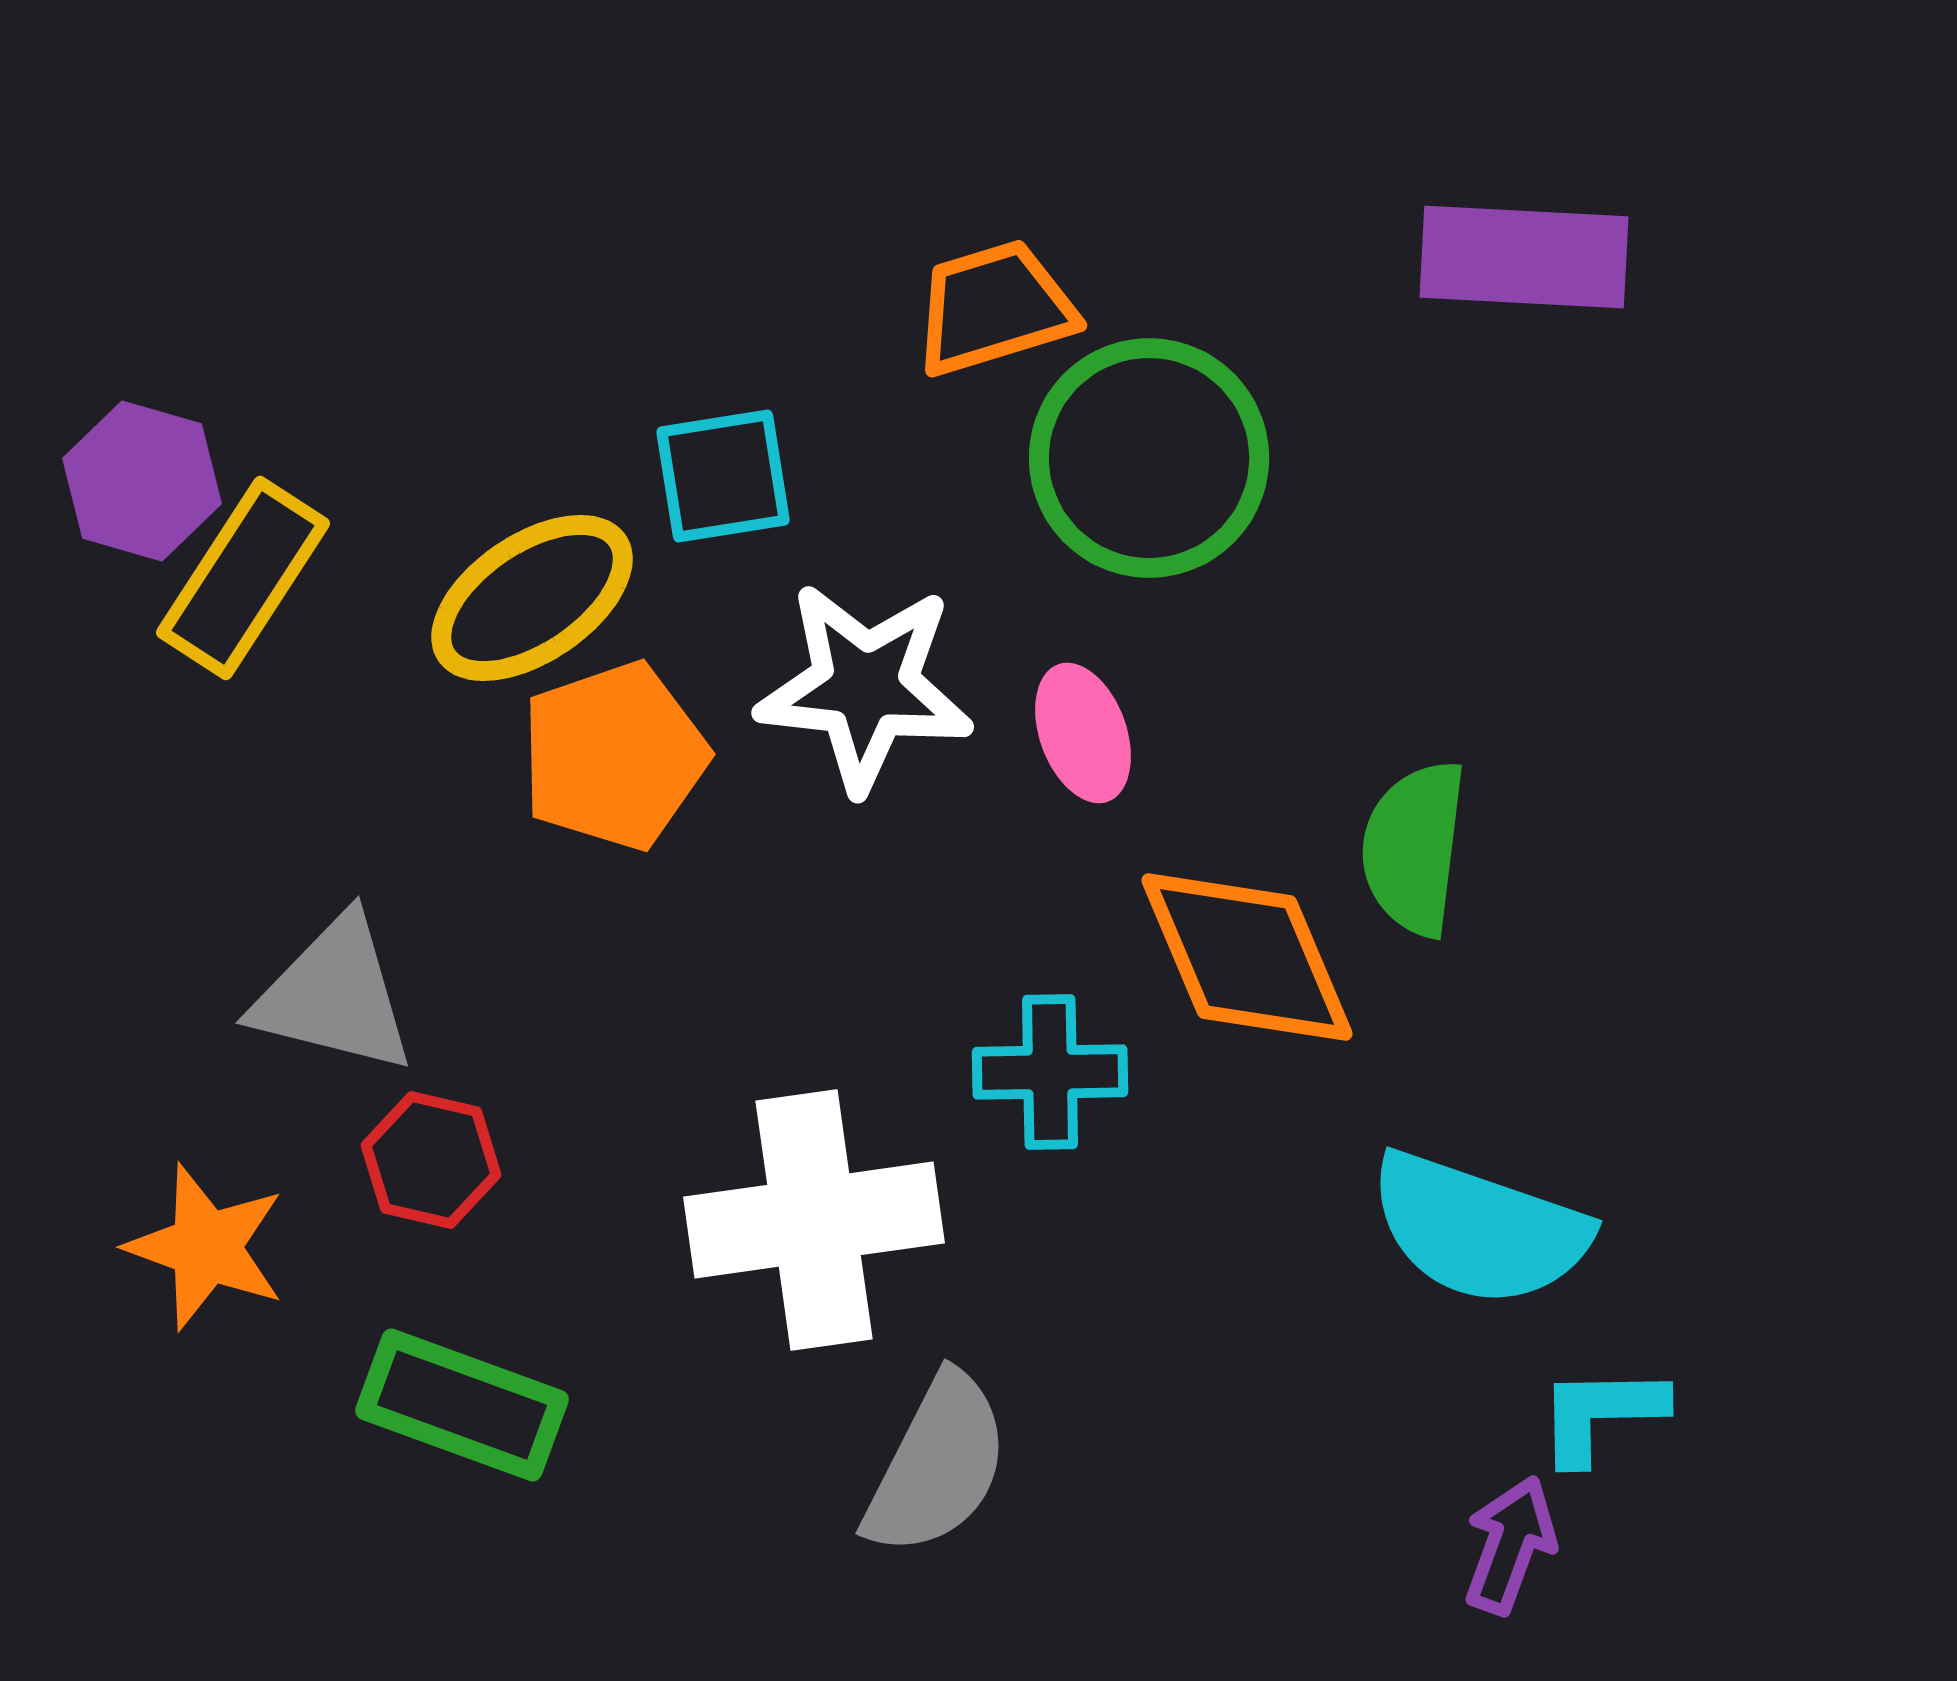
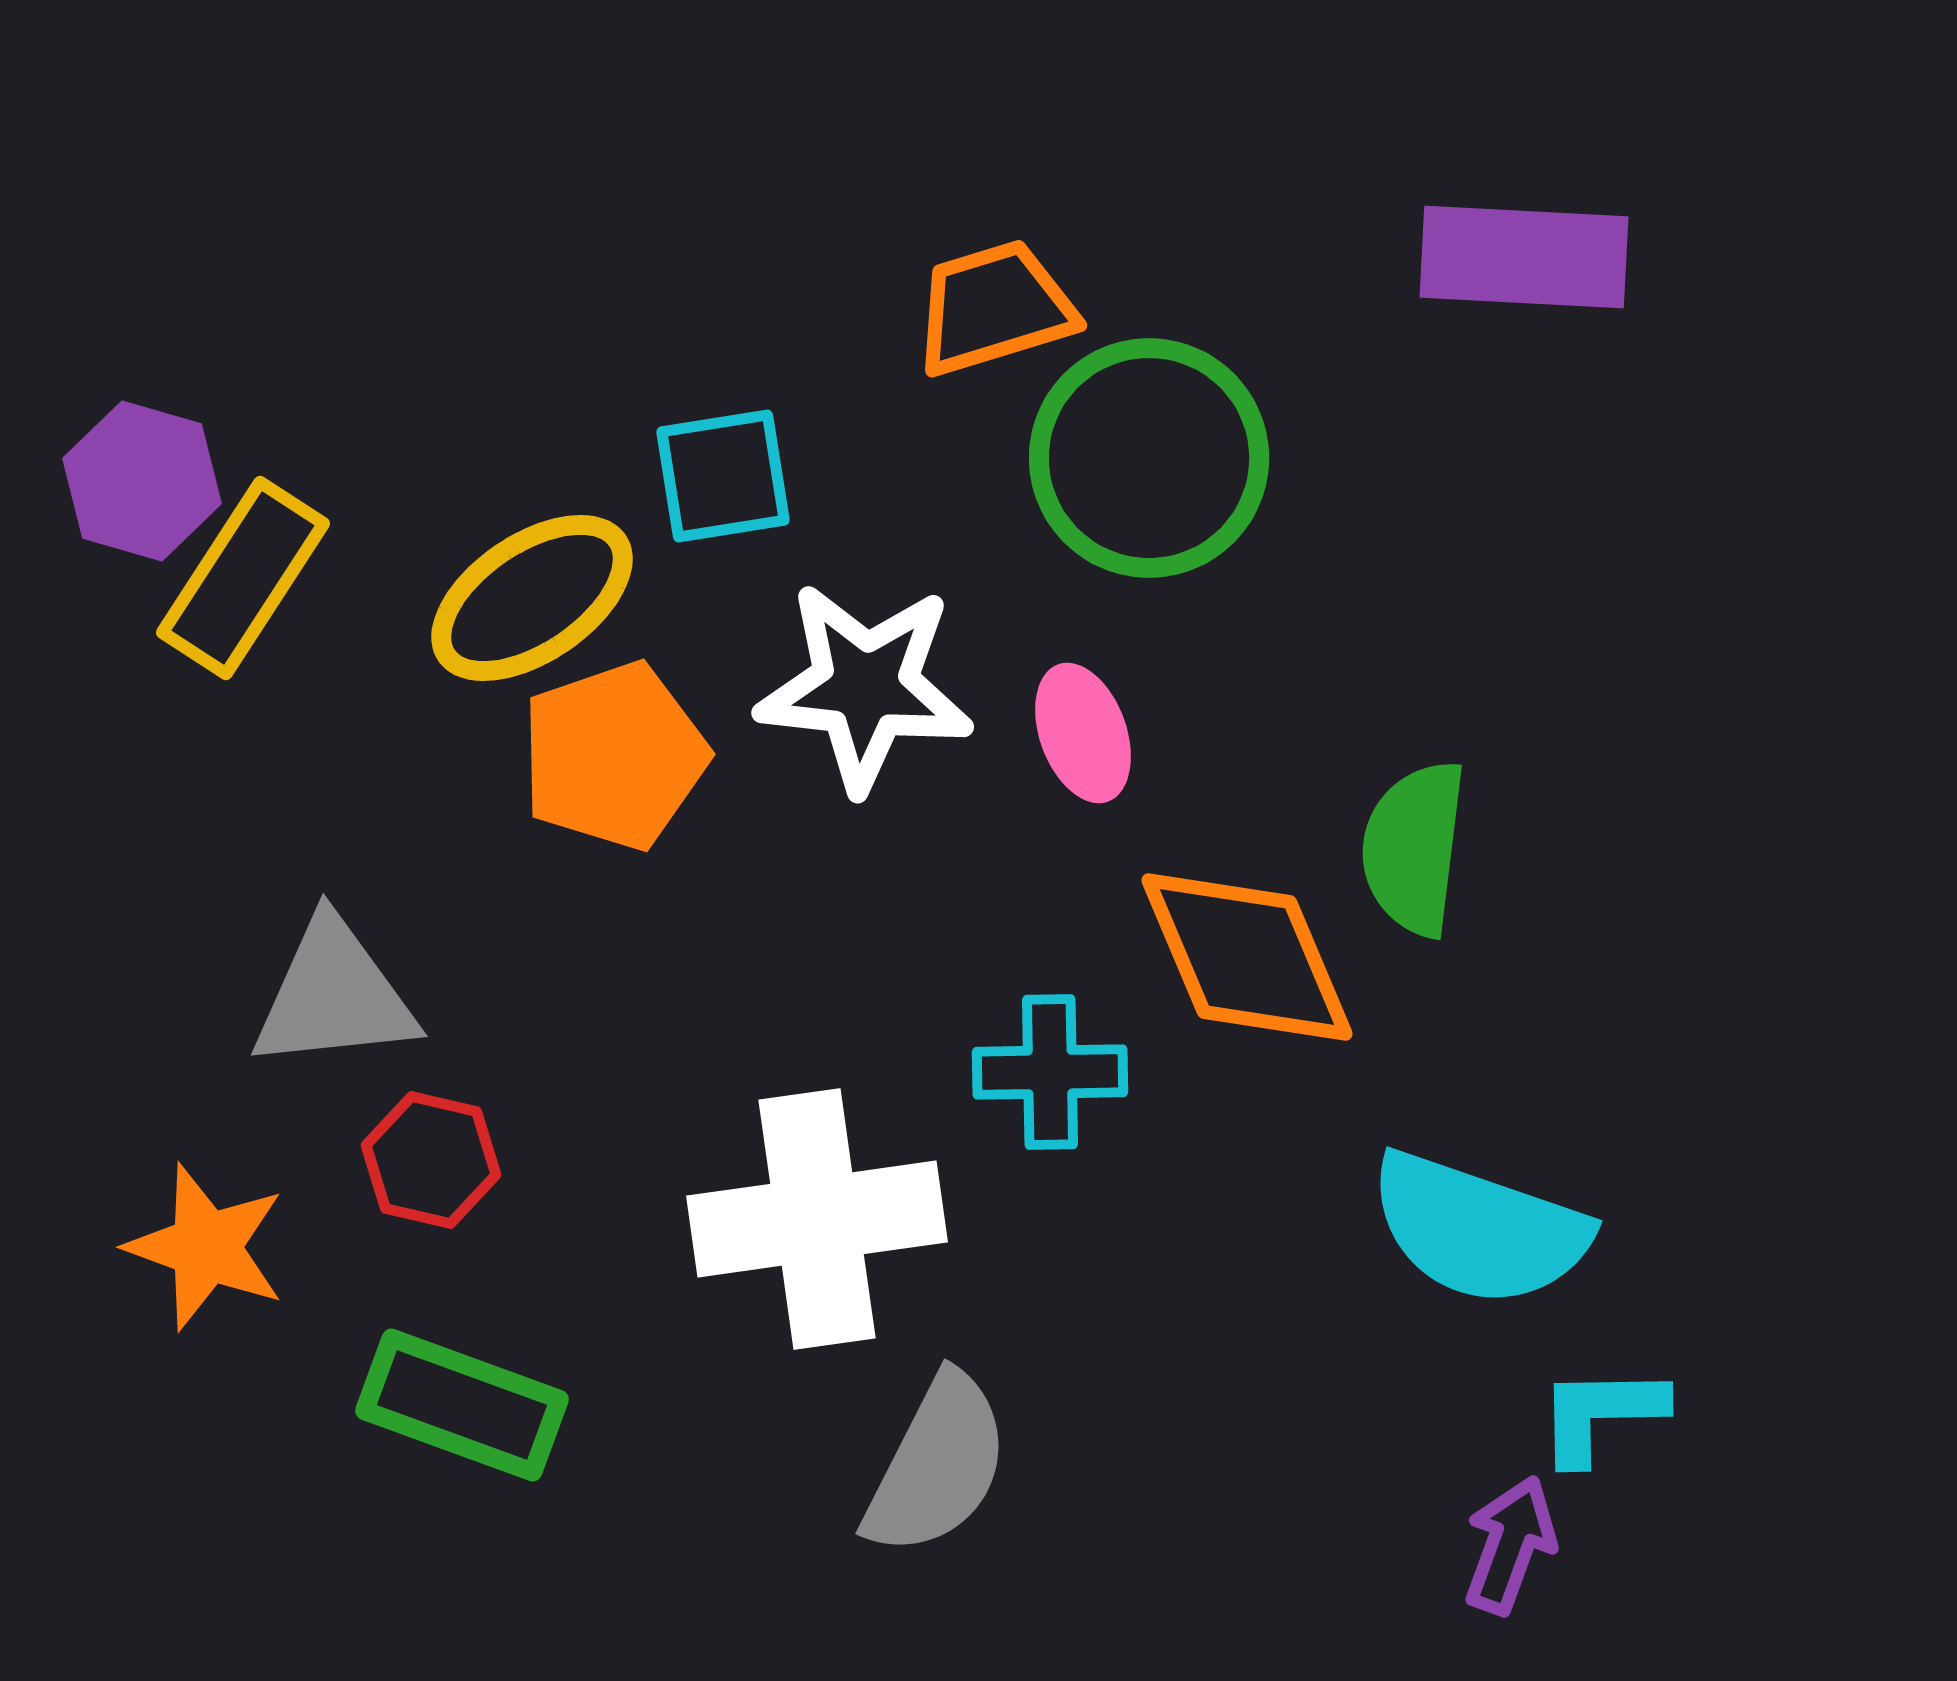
gray triangle: rotated 20 degrees counterclockwise
white cross: moved 3 px right, 1 px up
